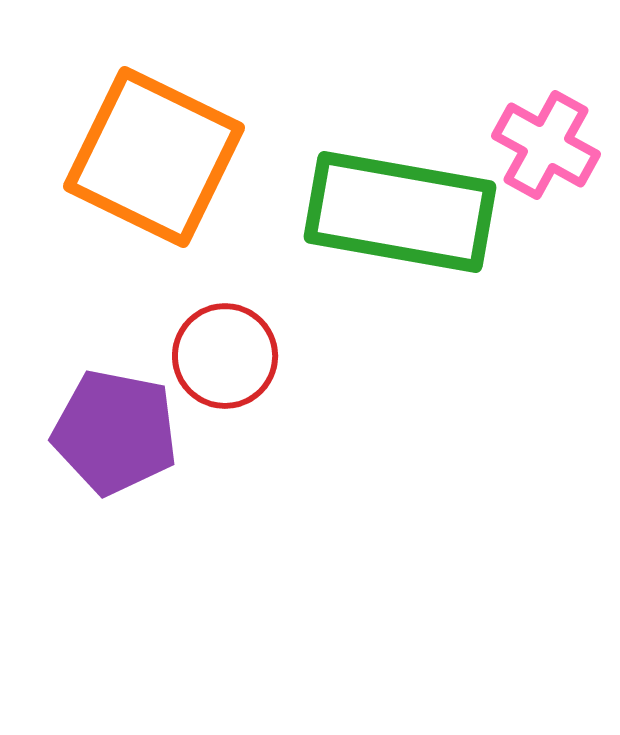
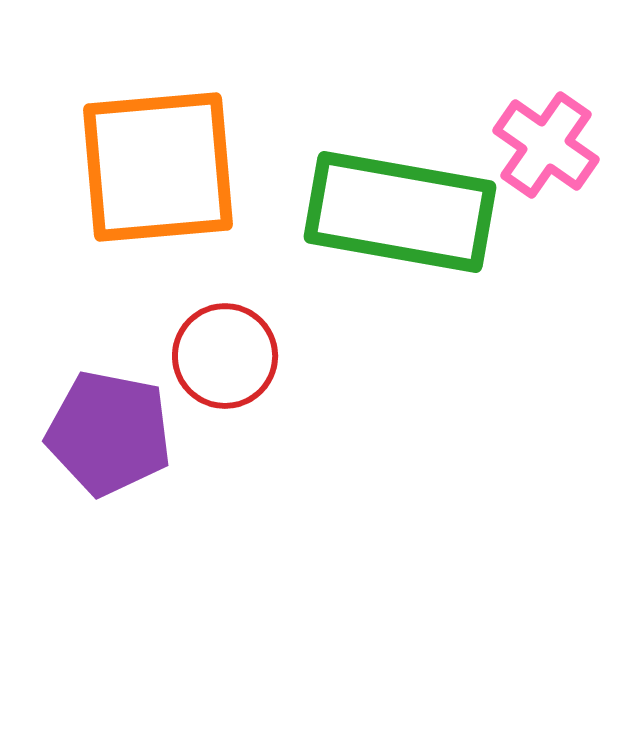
pink cross: rotated 6 degrees clockwise
orange square: moved 4 px right, 10 px down; rotated 31 degrees counterclockwise
purple pentagon: moved 6 px left, 1 px down
